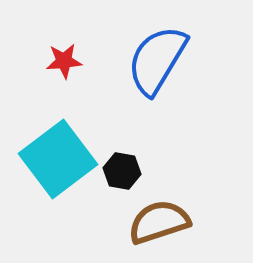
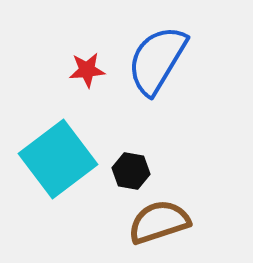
red star: moved 23 px right, 9 px down
black hexagon: moved 9 px right
